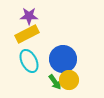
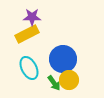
purple star: moved 3 px right, 1 px down
cyan ellipse: moved 7 px down
green arrow: moved 1 px left, 1 px down
